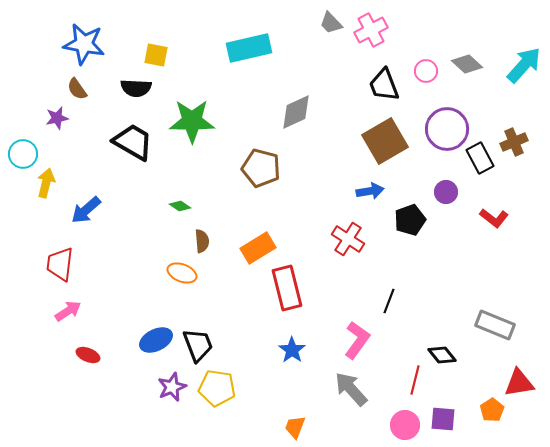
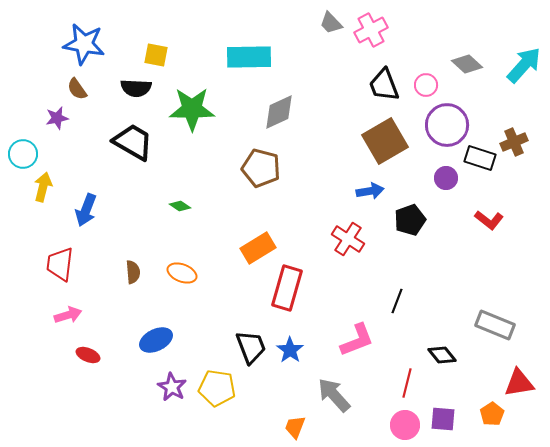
cyan rectangle at (249, 48): moved 9 px down; rotated 12 degrees clockwise
pink circle at (426, 71): moved 14 px down
gray diamond at (296, 112): moved 17 px left
green star at (192, 121): moved 12 px up
purple circle at (447, 129): moved 4 px up
black rectangle at (480, 158): rotated 44 degrees counterclockwise
yellow arrow at (46, 183): moved 3 px left, 4 px down
purple circle at (446, 192): moved 14 px up
blue arrow at (86, 210): rotated 28 degrees counterclockwise
red L-shape at (494, 218): moved 5 px left, 2 px down
brown semicircle at (202, 241): moved 69 px left, 31 px down
red rectangle at (287, 288): rotated 30 degrees clockwise
black line at (389, 301): moved 8 px right
pink arrow at (68, 311): moved 4 px down; rotated 16 degrees clockwise
pink L-shape at (357, 340): rotated 33 degrees clockwise
black trapezoid at (198, 345): moved 53 px right, 2 px down
blue star at (292, 350): moved 2 px left
red line at (415, 380): moved 8 px left, 3 px down
purple star at (172, 387): rotated 20 degrees counterclockwise
gray arrow at (351, 389): moved 17 px left, 6 px down
orange pentagon at (492, 410): moved 4 px down
